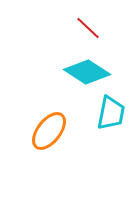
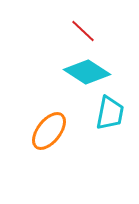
red line: moved 5 px left, 3 px down
cyan trapezoid: moved 1 px left
